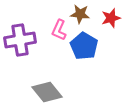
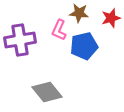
brown star: moved 1 px left, 1 px up
blue pentagon: rotated 28 degrees clockwise
